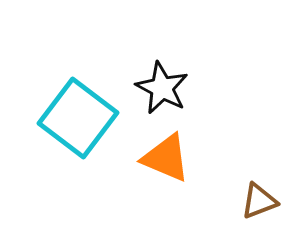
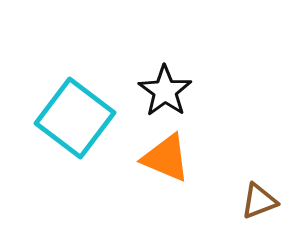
black star: moved 3 px right, 3 px down; rotated 8 degrees clockwise
cyan square: moved 3 px left
